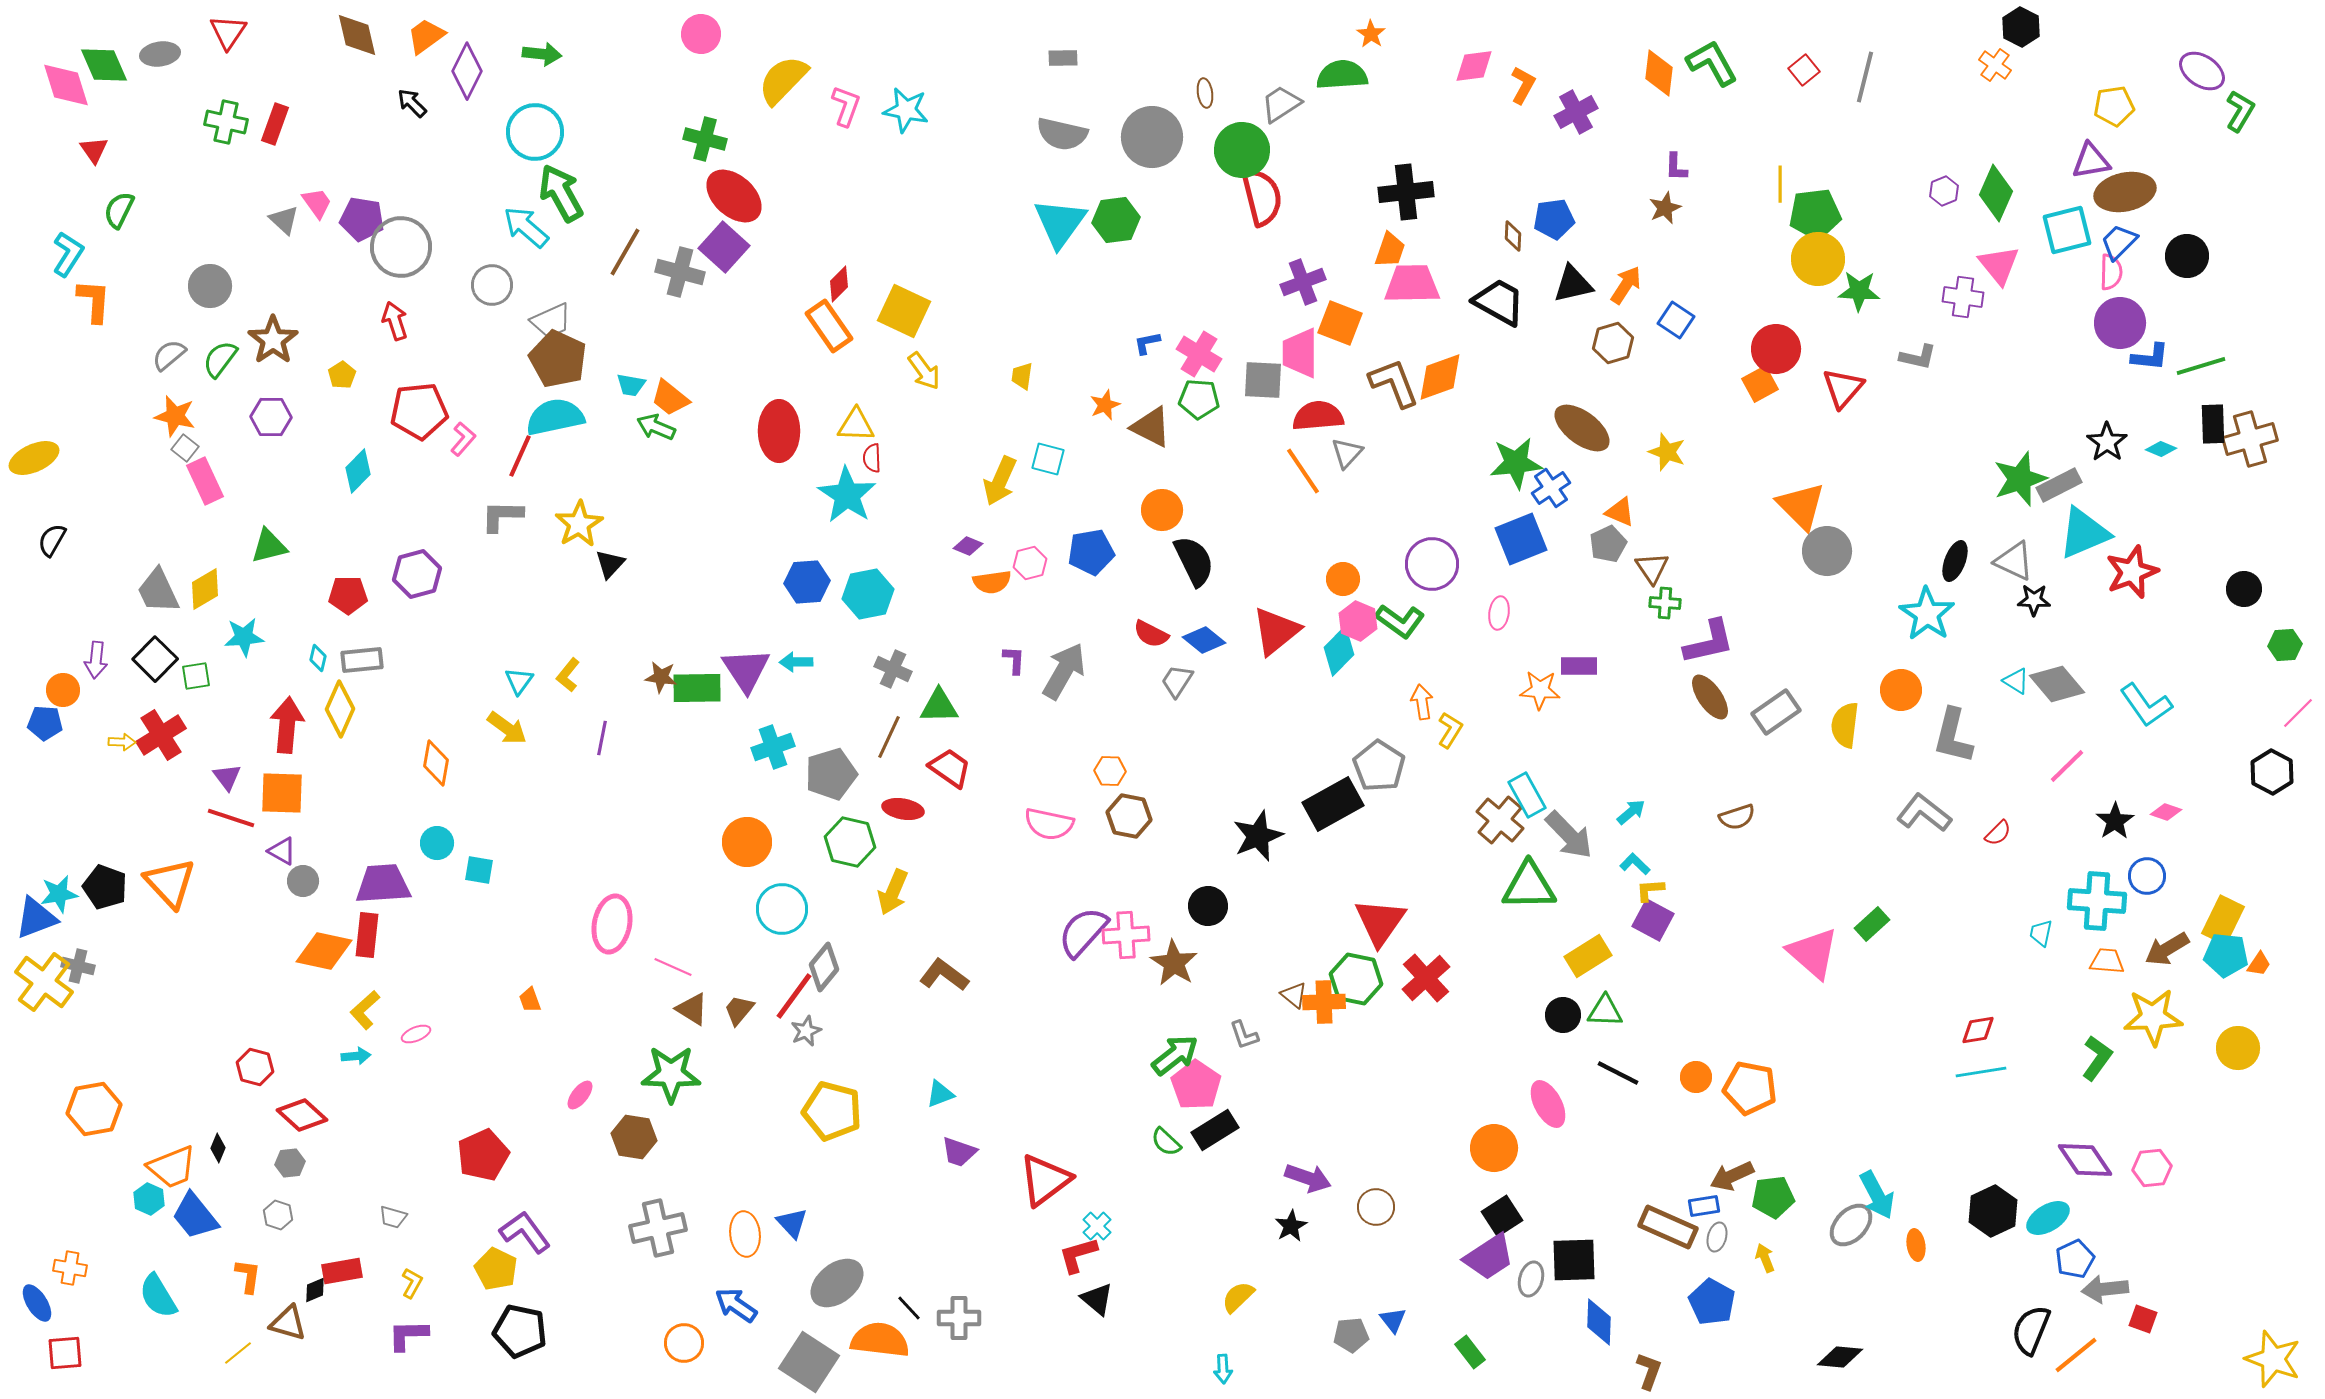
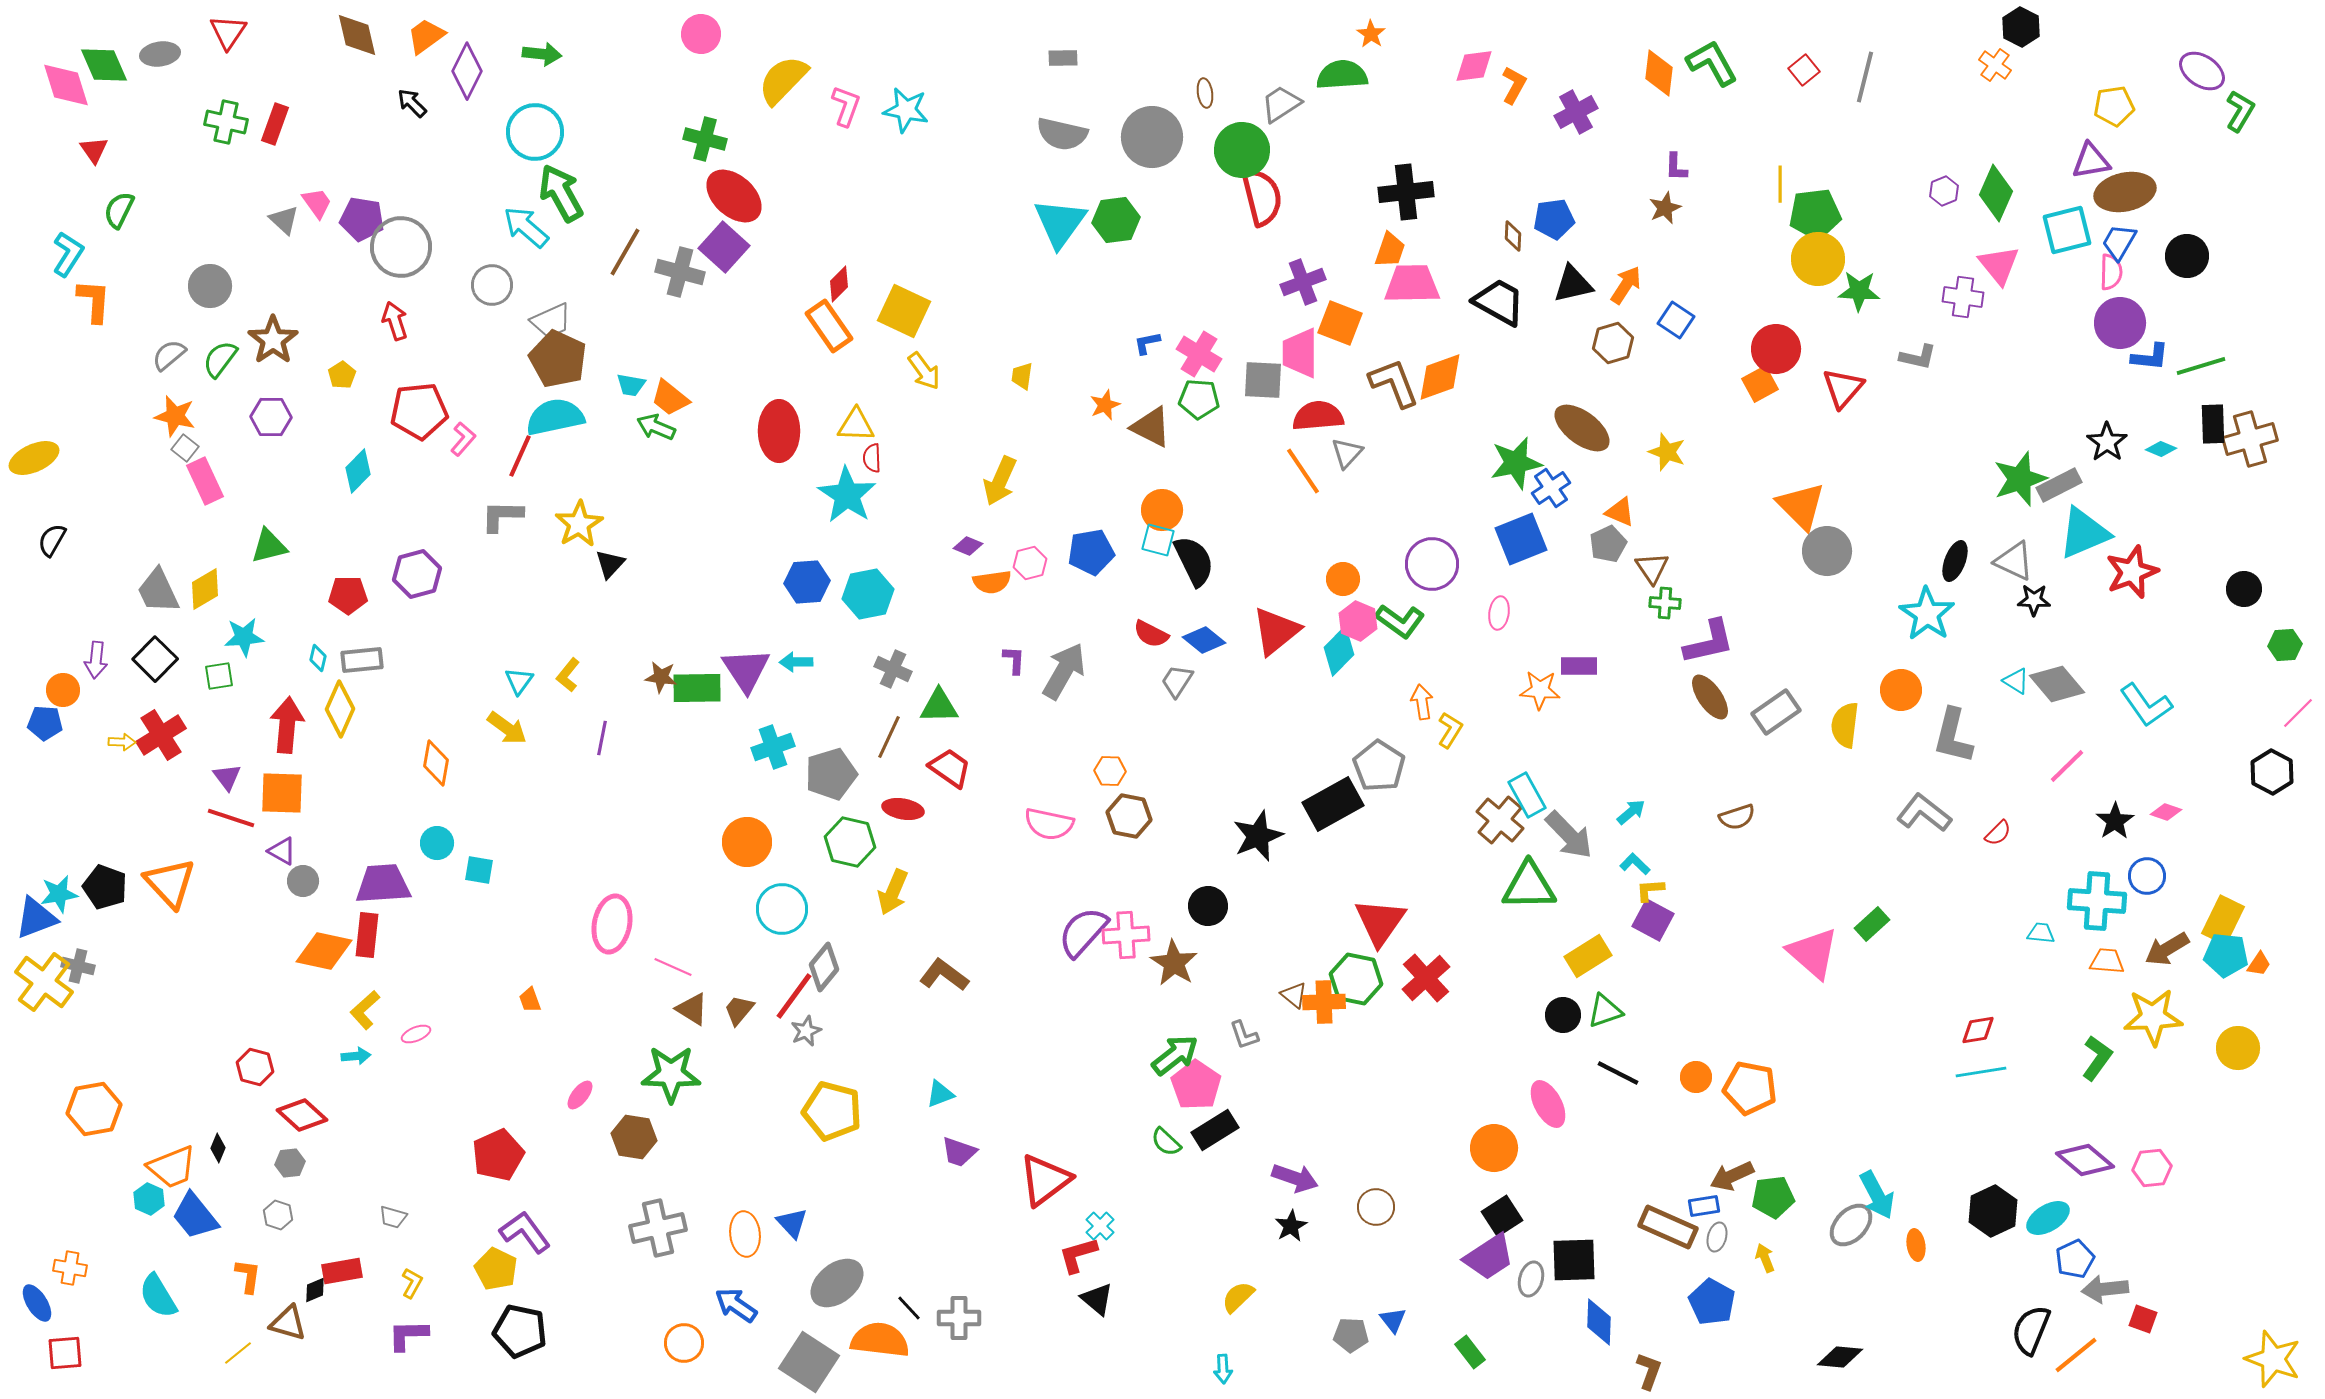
orange L-shape at (1523, 85): moved 9 px left
blue trapezoid at (2119, 242): rotated 15 degrees counterclockwise
cyan square at (1048, 459): moved 110 px right, 81 px down
green star at (1516, 463): rotated 6 degrees counterclockwise
green square at (196, 676): moved 23 px right
cyan trapezoid at (2041, 933): rotated 84 degrees clockwise
green triangle at (1605, 1011): rotated 21 degrees counterclockwise
red pentagon at (483, 1155): moved 15 px right
purple diamond at (2085, 1160): rotated 16 degrees counterclockwise
purple arrow at (1308, 1178): moved 13 px left
cyan cross at (1097, 1226): moved 3 px right
gray pentagon at (1351, 1335): rotated 8 degrees clockwise
